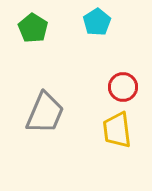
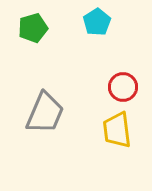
green pentagon: rotated 24 degrees clockwise
